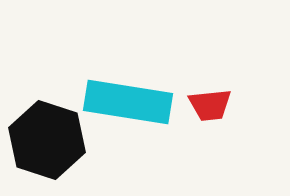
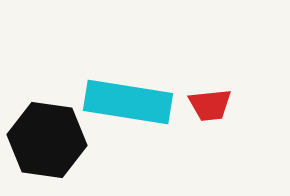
black hexagon: rotated 10 degrees counterclockwise
